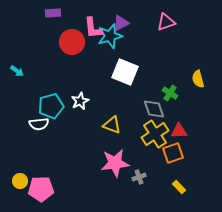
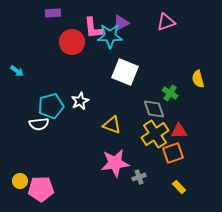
cyan star: rotated 15 degrees clockwise
